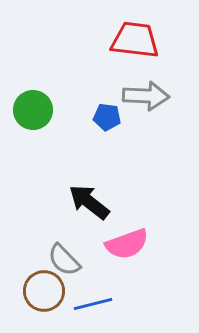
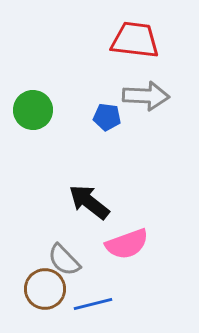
brown circle: moved 1 px right, 2 px up
